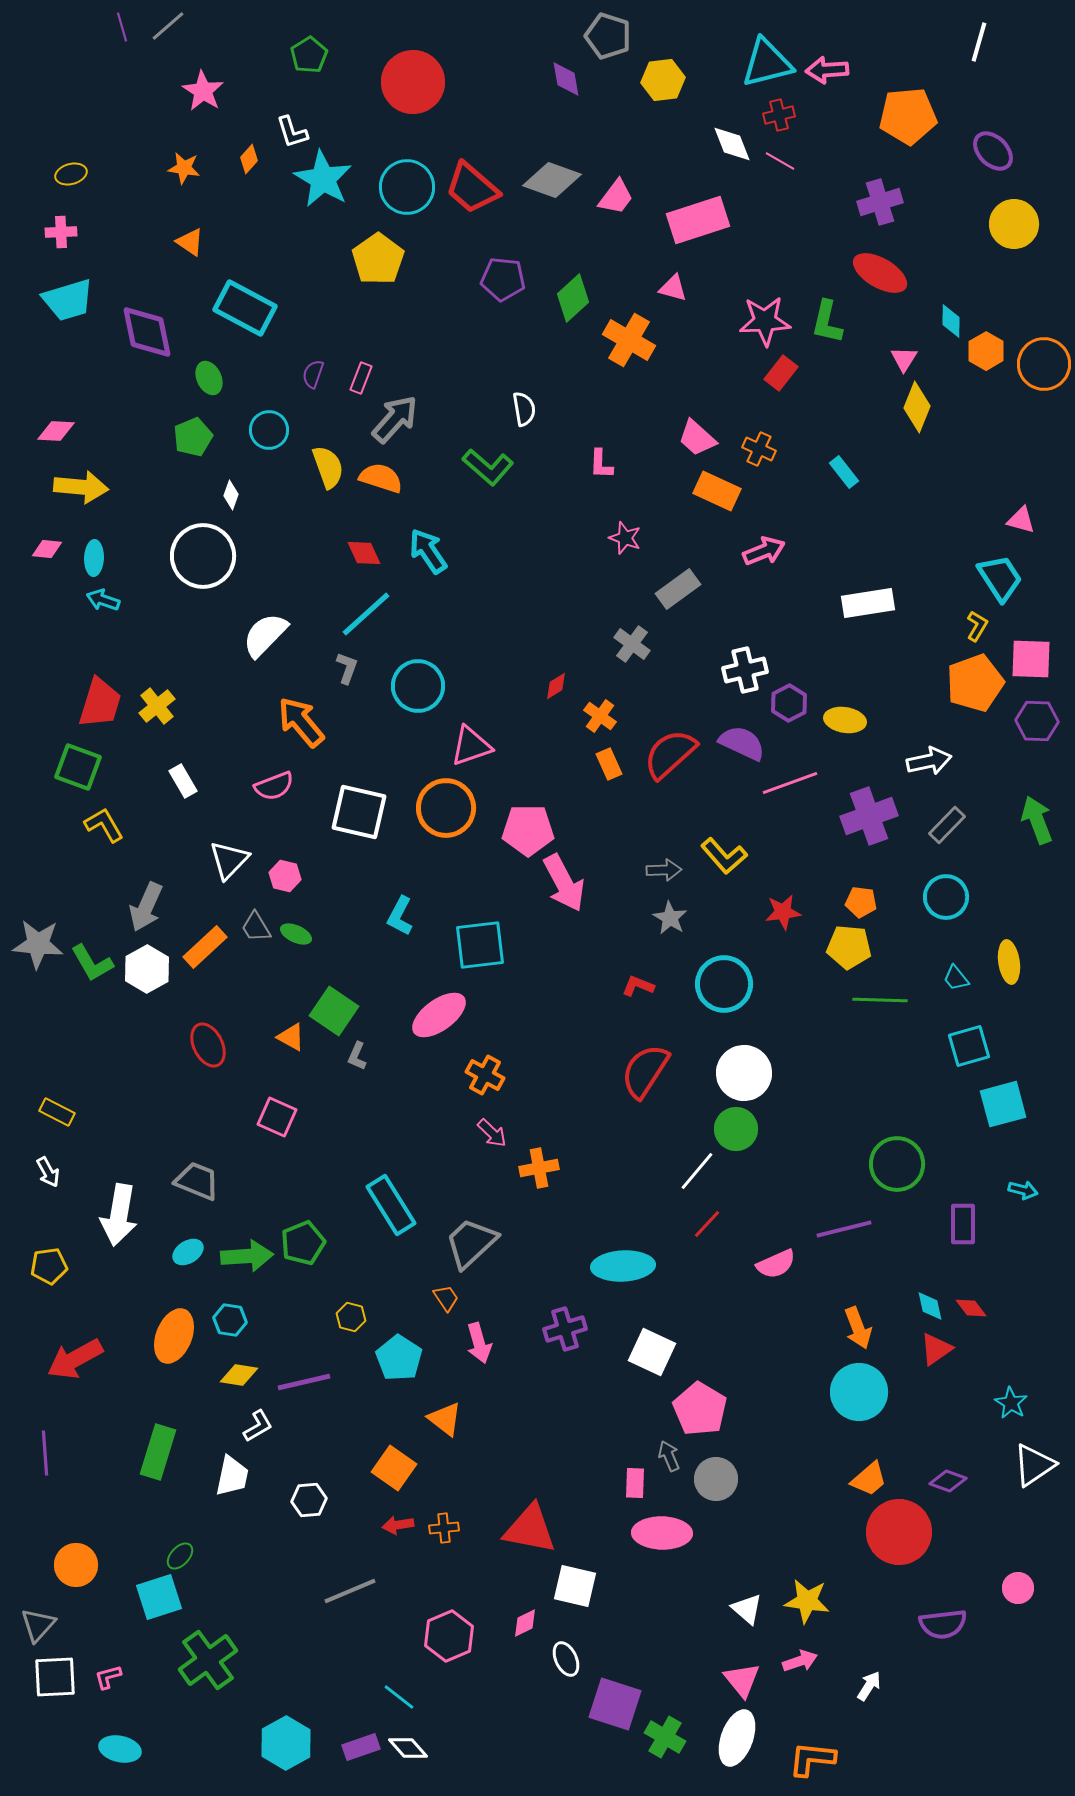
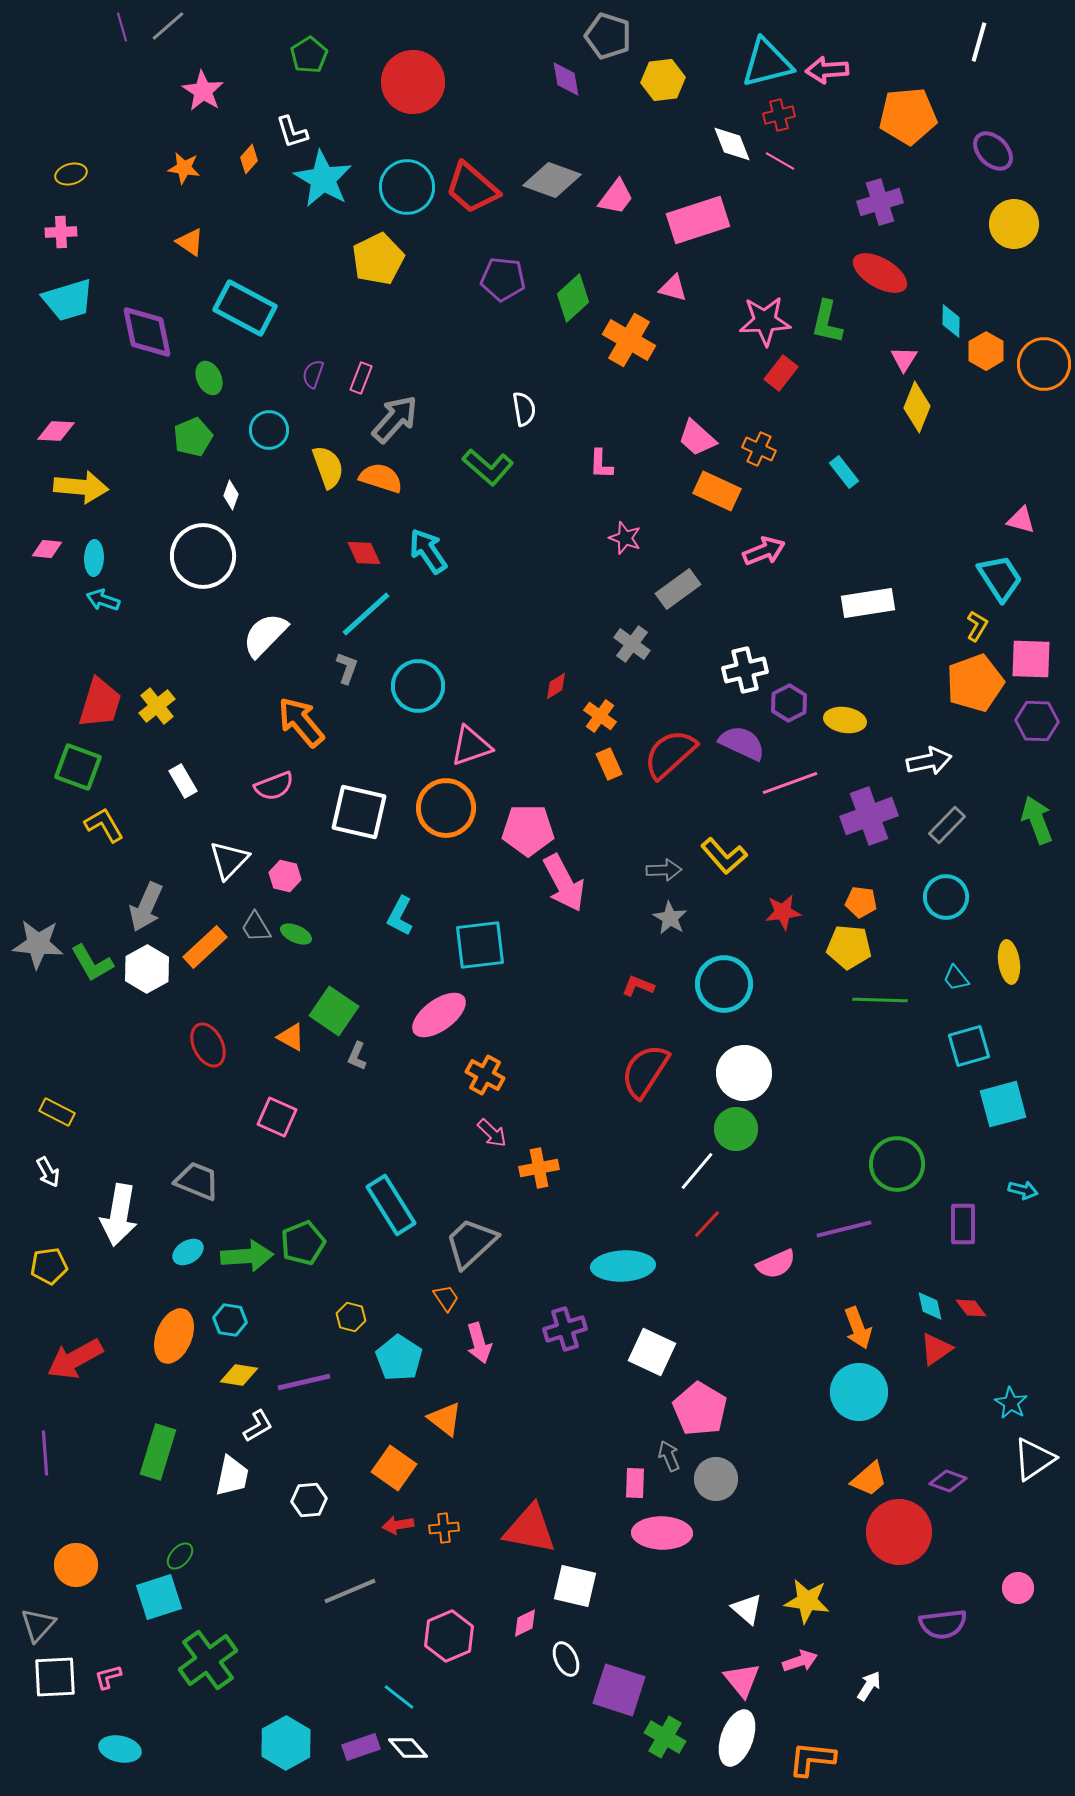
yellow pentagon at (378, 259): rotated 9 degrees clockwise
white triangle at (1034, 1465): moved 6 px up
purple square at (615, 1704): moved 4 px right, 14 px up
